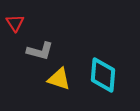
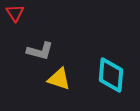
red triangle: moved 10 px up
cyan diamond: moved 8 px right
